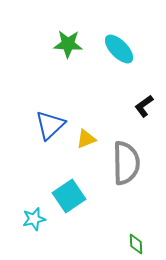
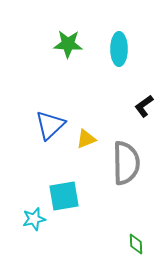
cyan ellipse: rotated 44 degrees clockwise
cyan square: moved 5 px left; rotated 24 degrees clockwise
